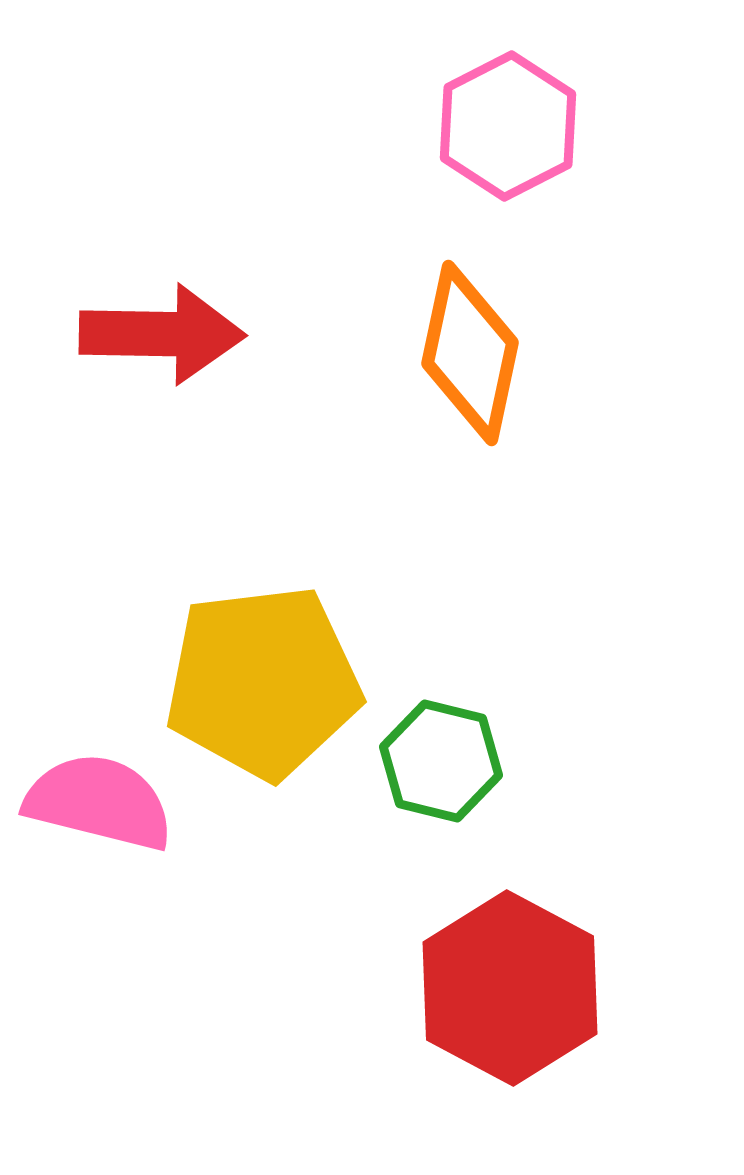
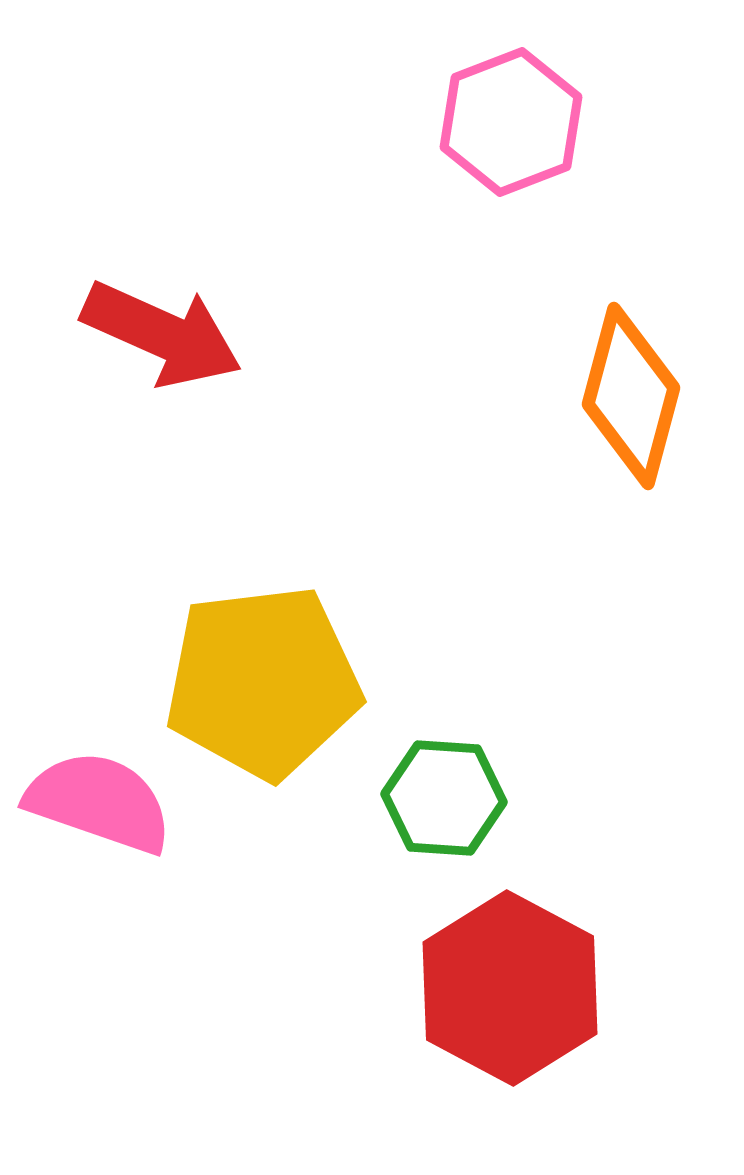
pink hexagon: moved 3 px right, 4 px up; rotated 6 degrees clockwise
red arrow: rotated 23 degrees clockwise
orange diamond: moved 161 px right, 43 px down; rotated 3 degrees clockwise
green hexagon: moved 3 px right, 37 px down; rotated 10 degrees counterclockwise
pink semicircle: rotated 5 degrees clockwise
